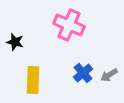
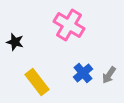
pink cross: rotated 8 degrees clockwise
gray arrow: rotated 24 degrees counterclockwise
yellow rectangle: moved 4 px right, 2 px down; rotated 40 degrees counterclockwise
